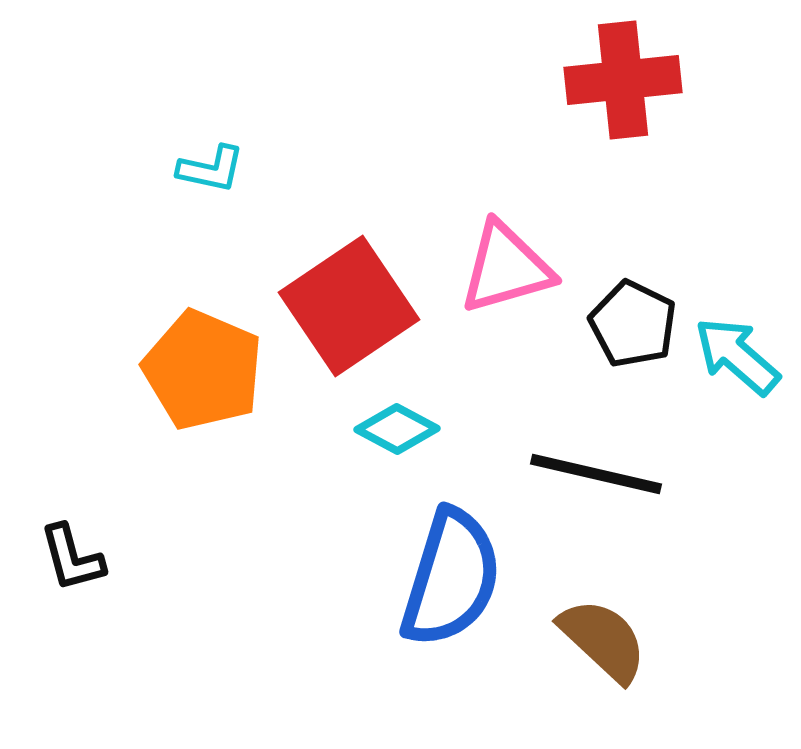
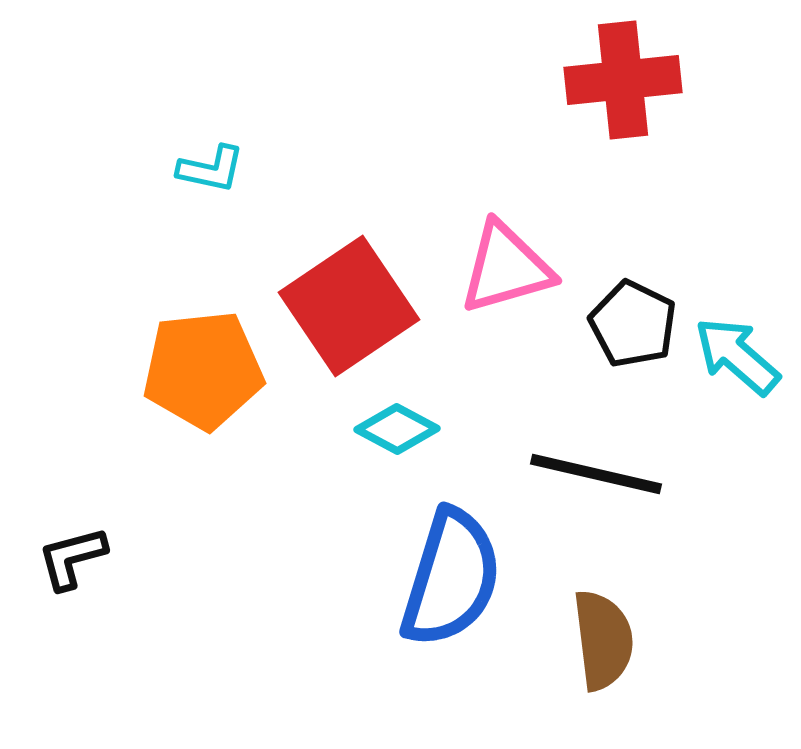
orange pentagon: rotated 29 degrees counterclockwise
black L-shape: rotated 90 degrees clockwise
brown semicircle: rotated 40 degrees clockwise
